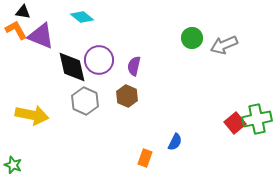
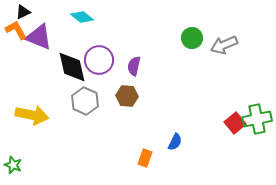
black triangle: rotated 35 degrees counterclockwise
purple triangle: moved 2 px left, 1 px down
brown hexagon: rotated 20 degrees counterclockwise
